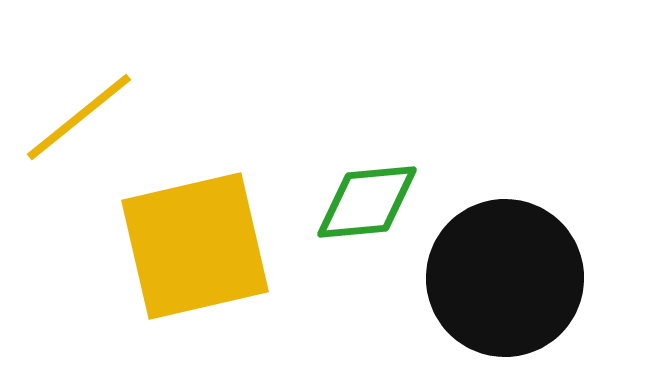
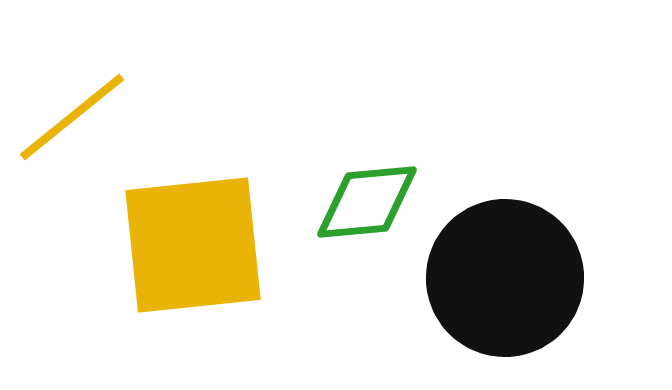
yellow line: moved 7 px left
yellow square: moved 2 px left, 1 px up; rotated 7 degrees clockwise
